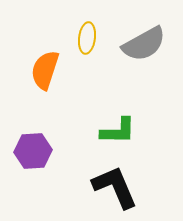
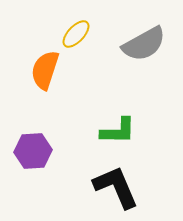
yellow ellipse: moved 11 px left, 4 px up; rotated 36 degrees clockwise
black L-shape: moved 1 px right
